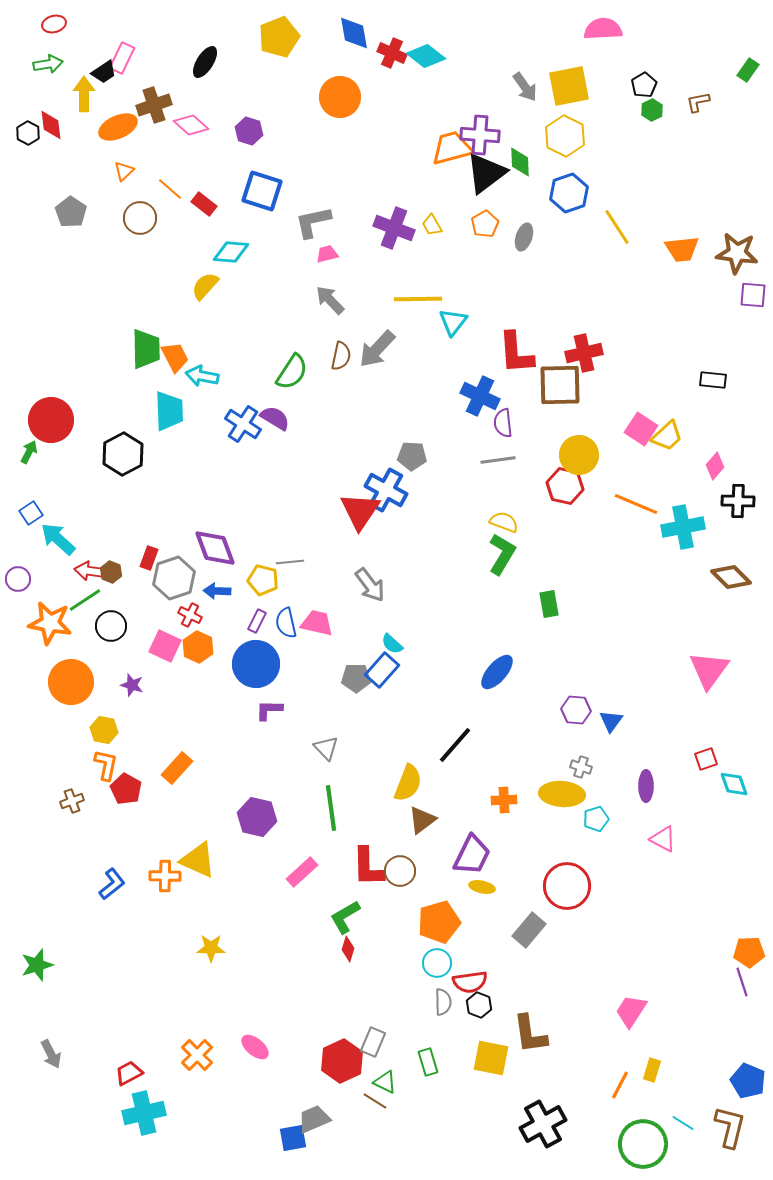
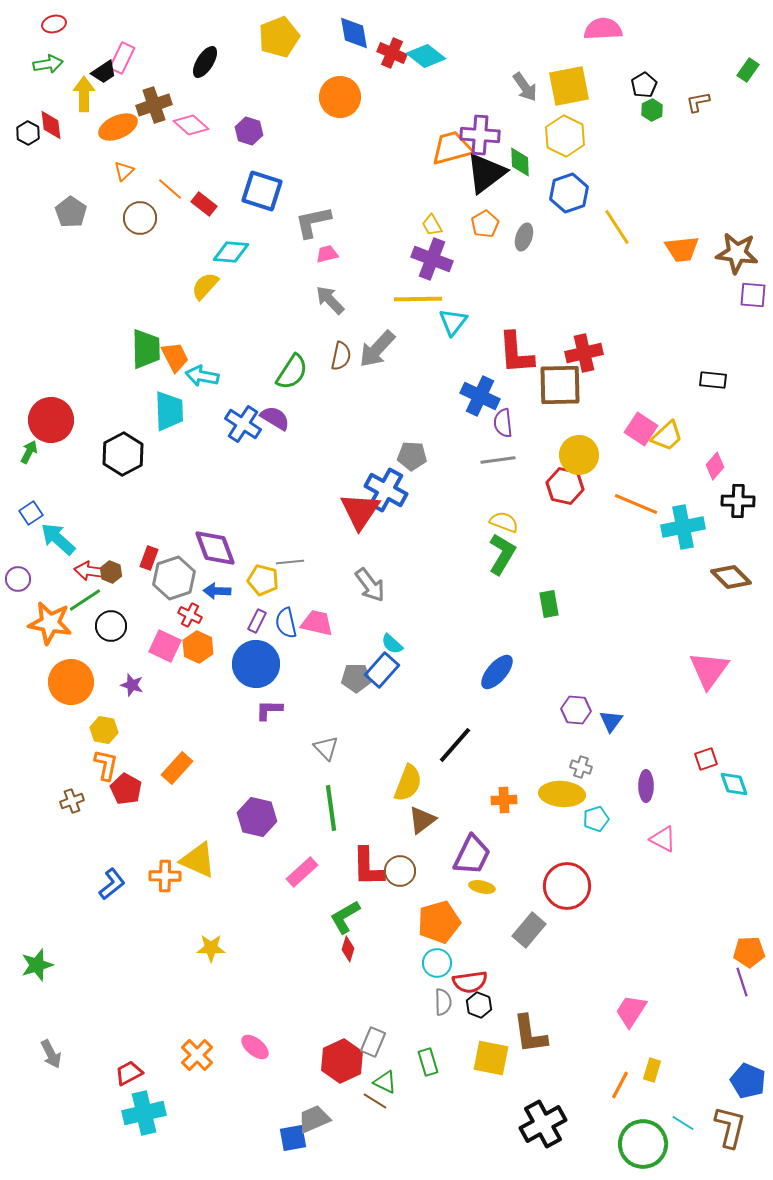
purple cross at (394, 228): moved 38 px right, 31 px down
